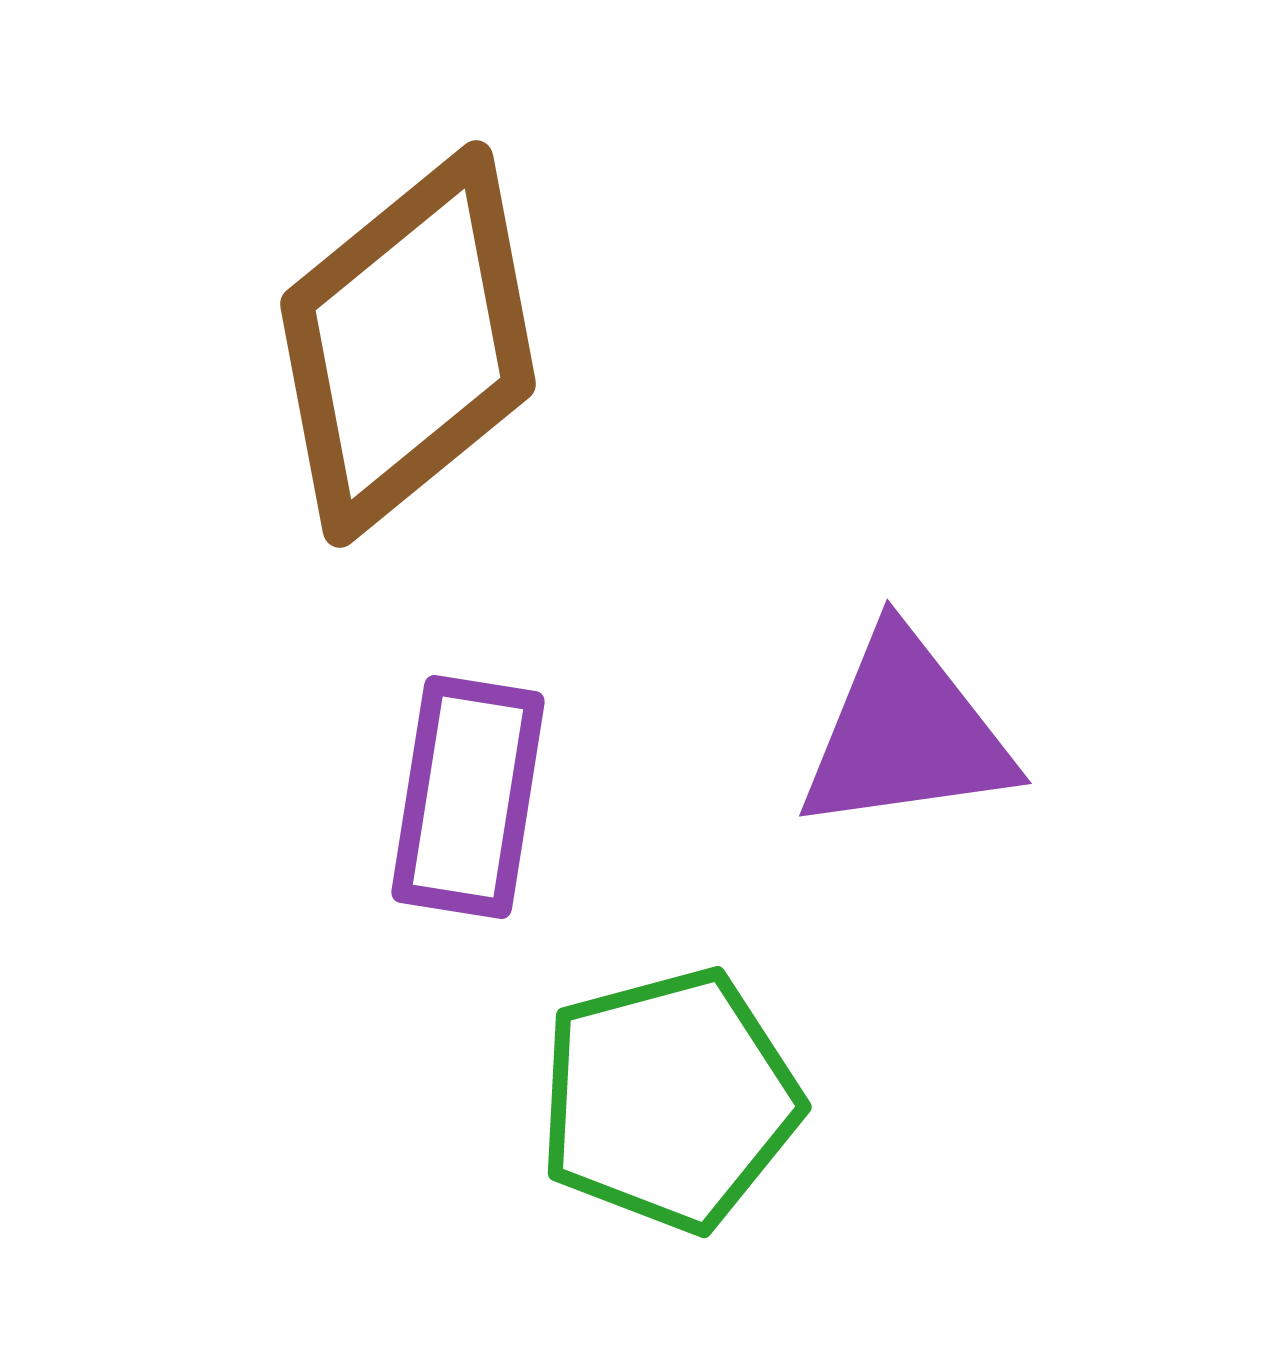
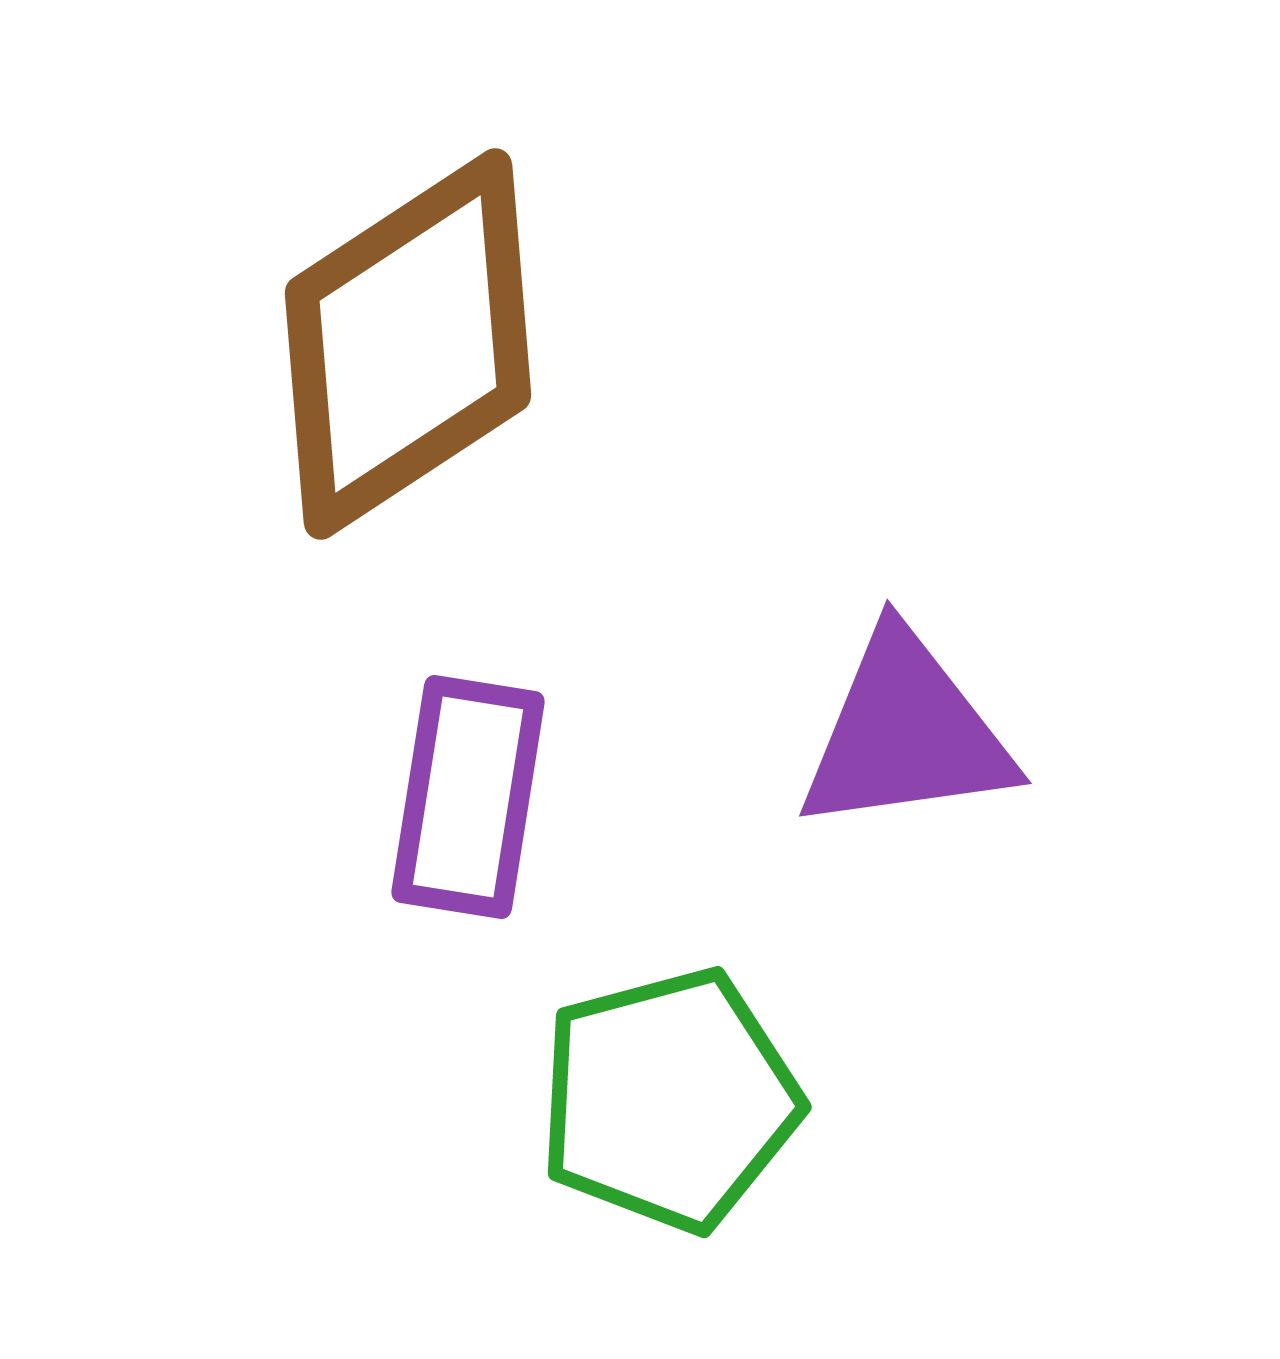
brown diamond: rotated 6 degrees clockwise
